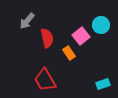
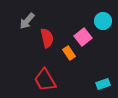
cyan circle: moved 2 px right, 4 px up
pink square: moved 2 px right, 1 px down
